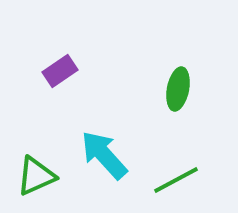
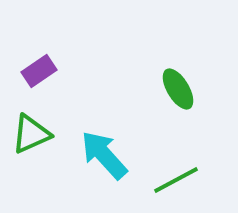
purple rectangle: moved 21 px left
green ellipse: rotated 42 degrees counterclockwise
green triangle: moved 5 px left, 42 px up
